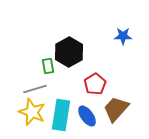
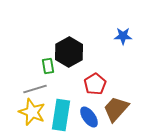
blue ellipse: moved 2 px right, 1 px down
